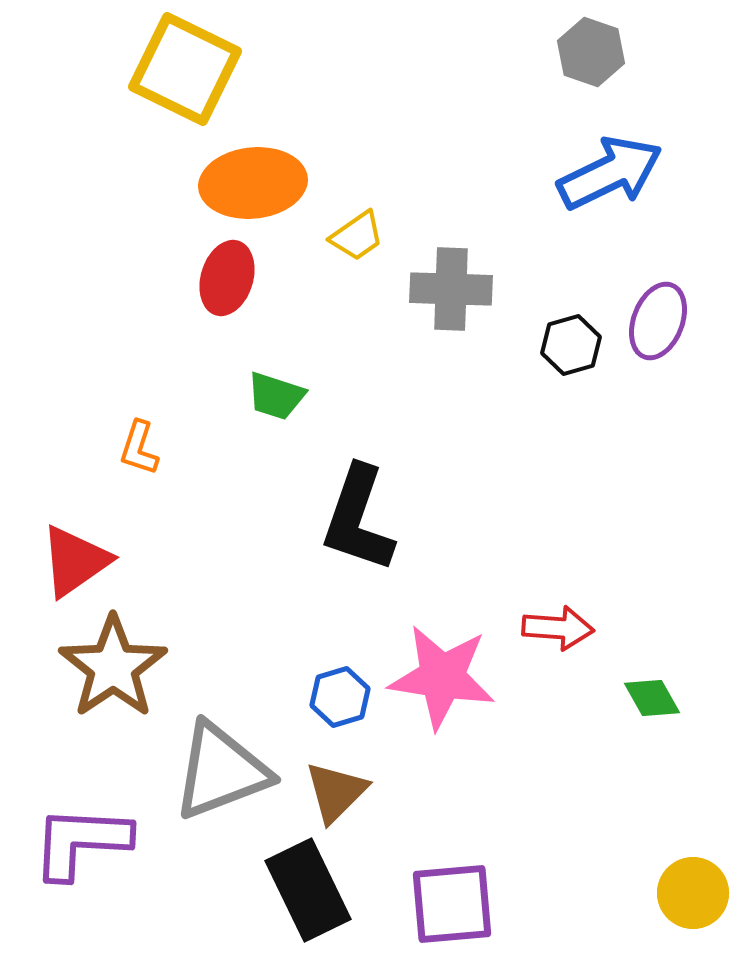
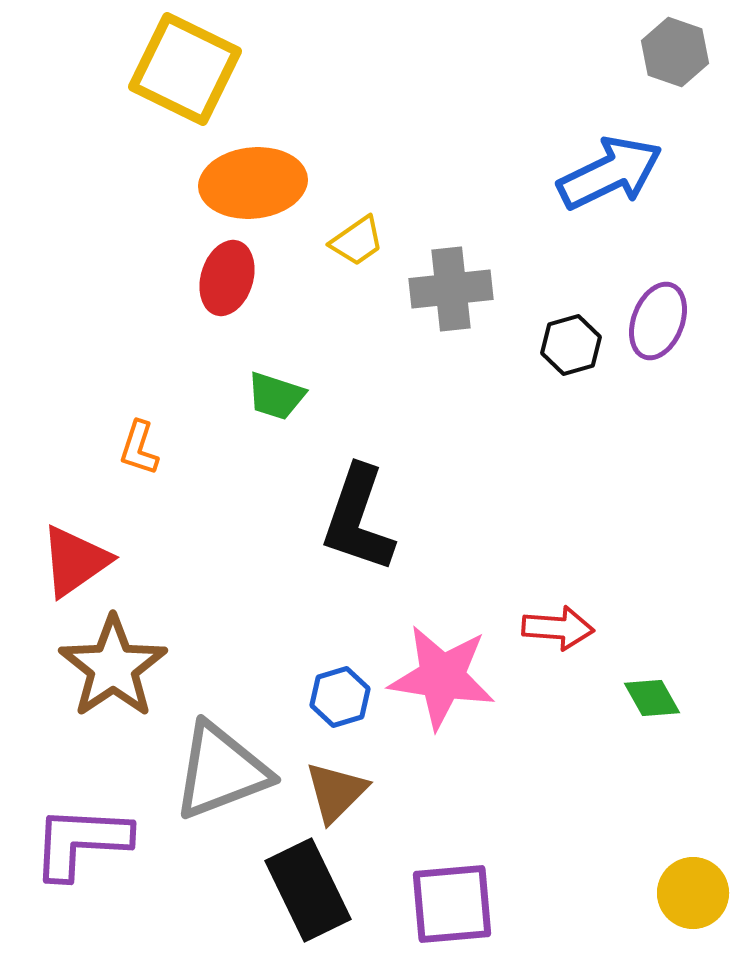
gray hexagon: moved 84 px right
yellow trapezoid: moved 5 px down
gray cross: rotated 8 degrees counterclockwise
